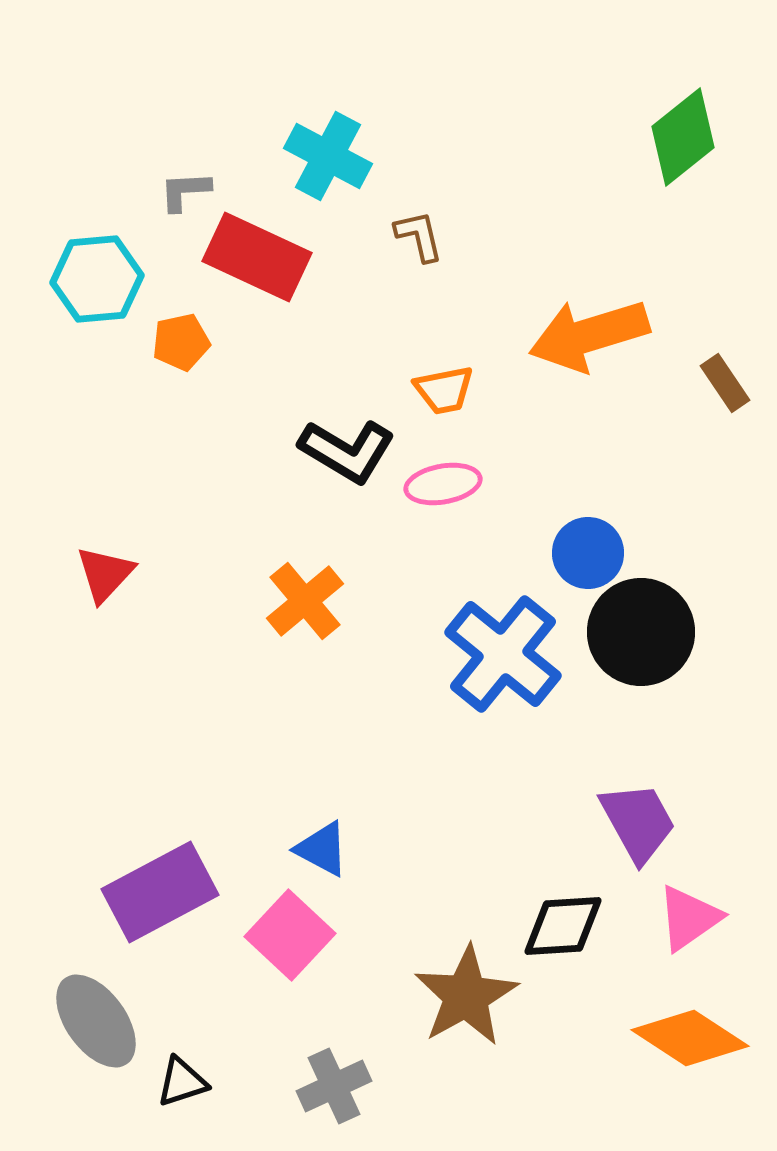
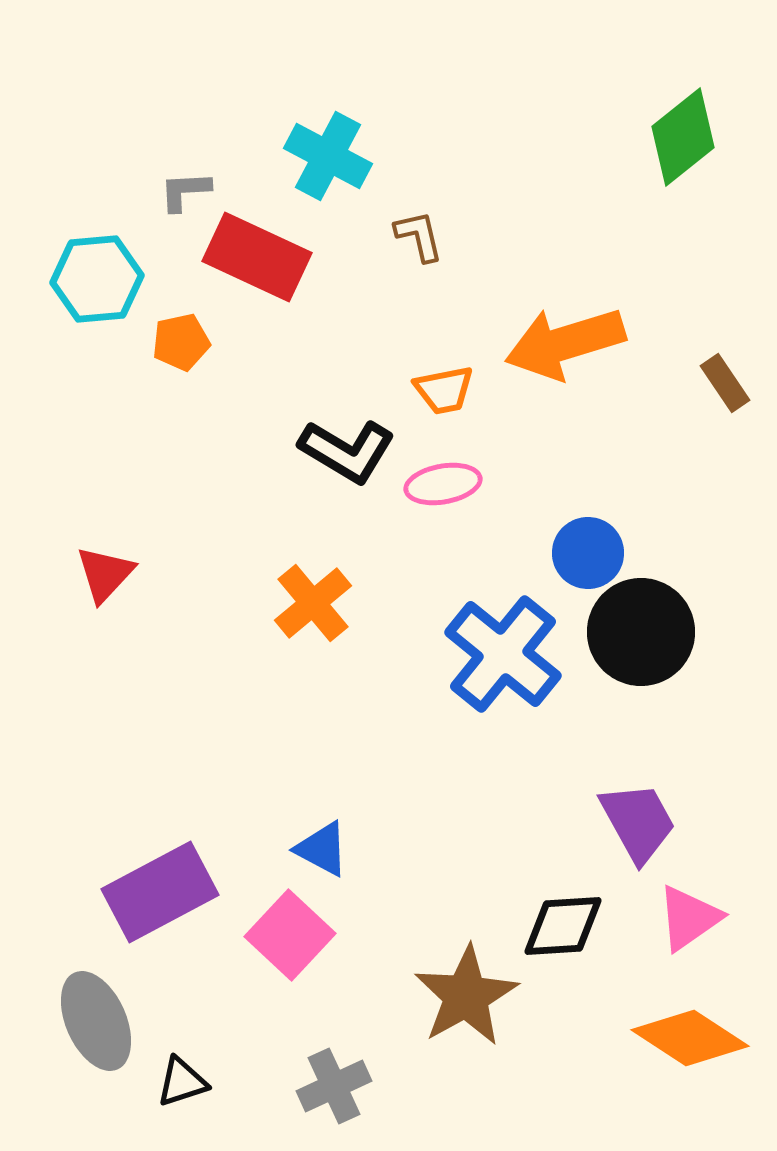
orange arrow: moved 24 px left, 8 px down
orange cross: moved 8 px right, 2 px down
gray ellipse: rotated 12 degrees clockwise
